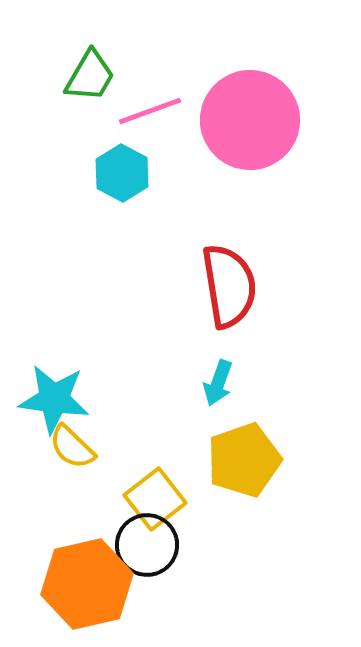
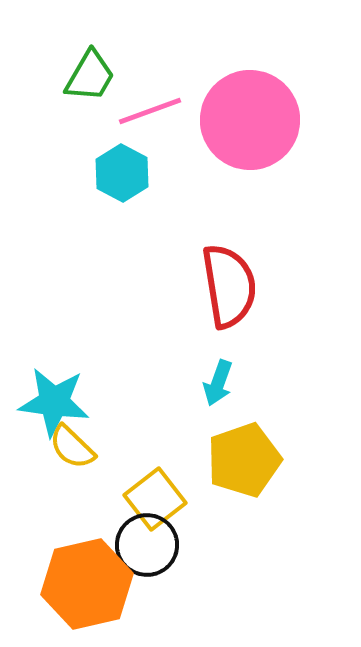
cyan star: moved 3 px down
